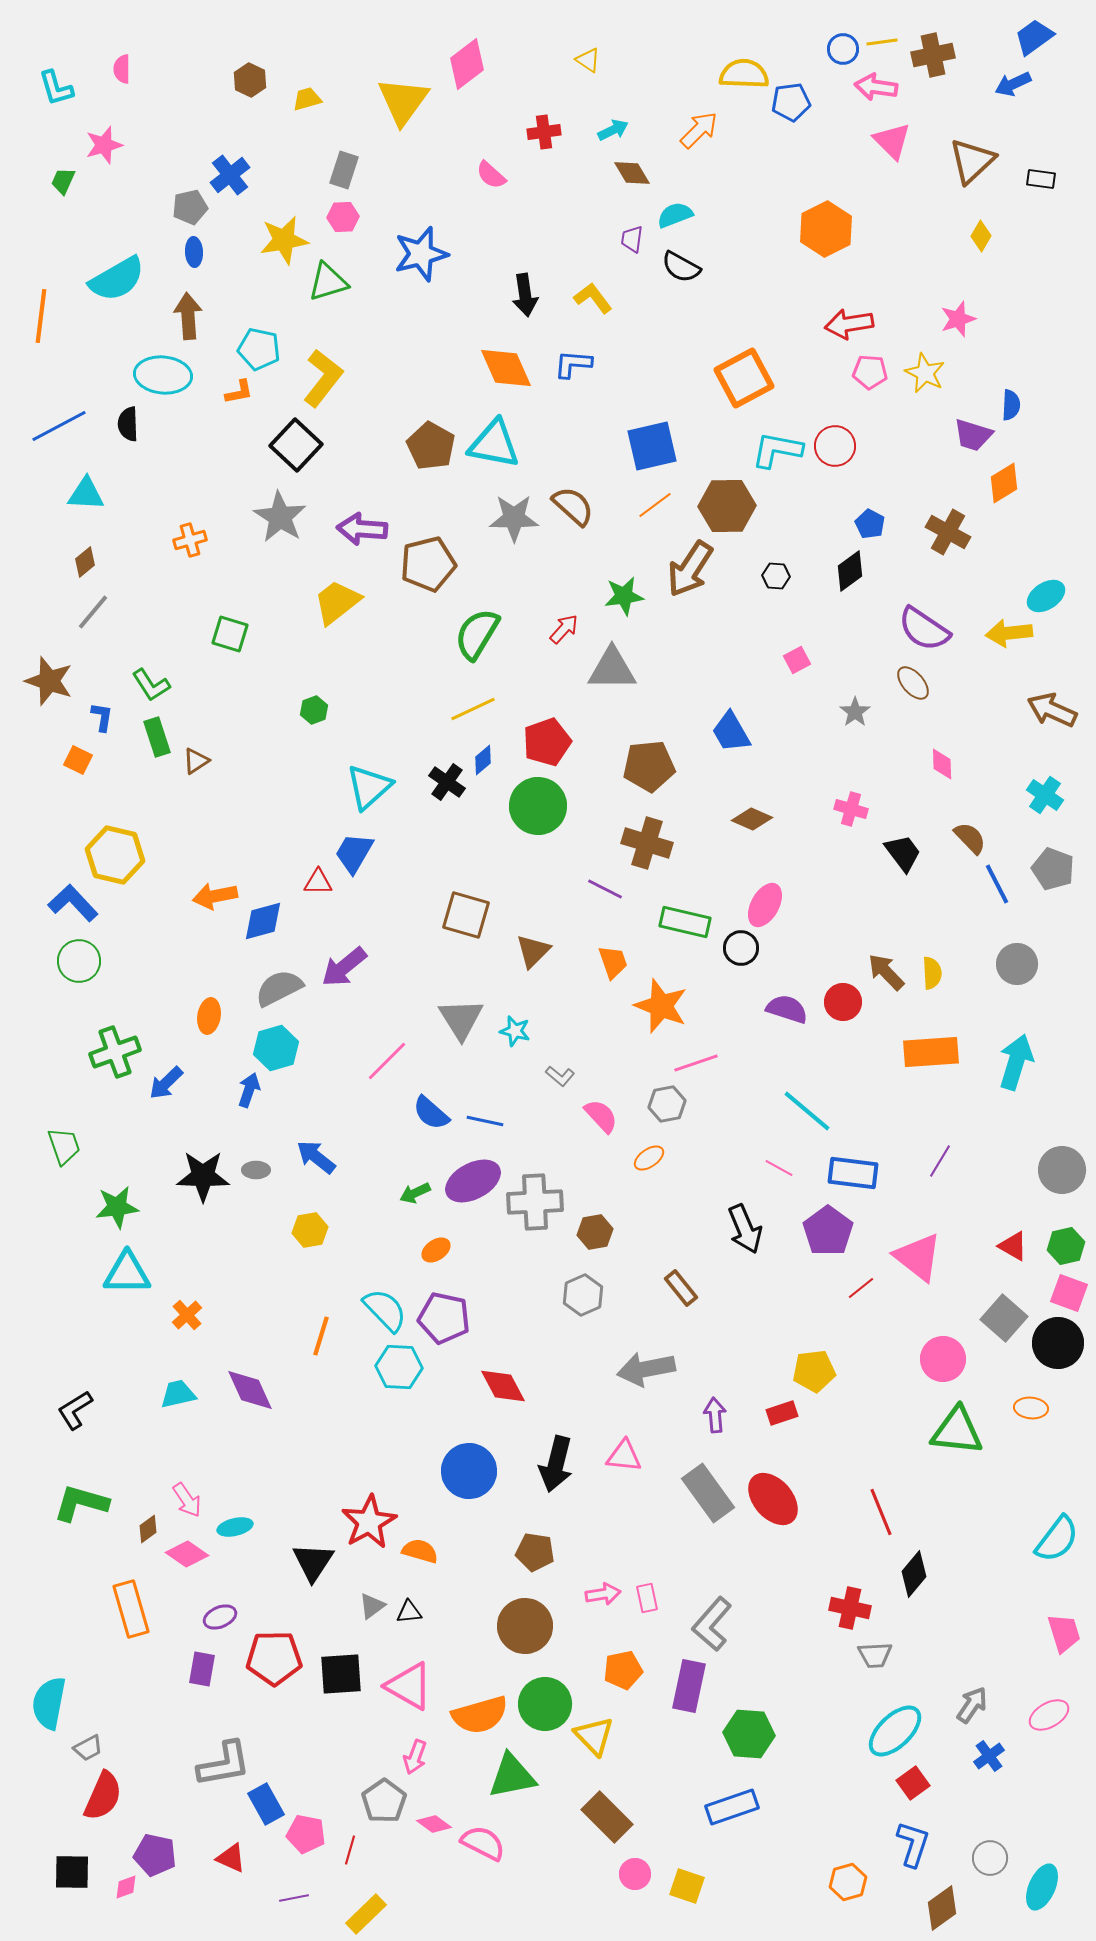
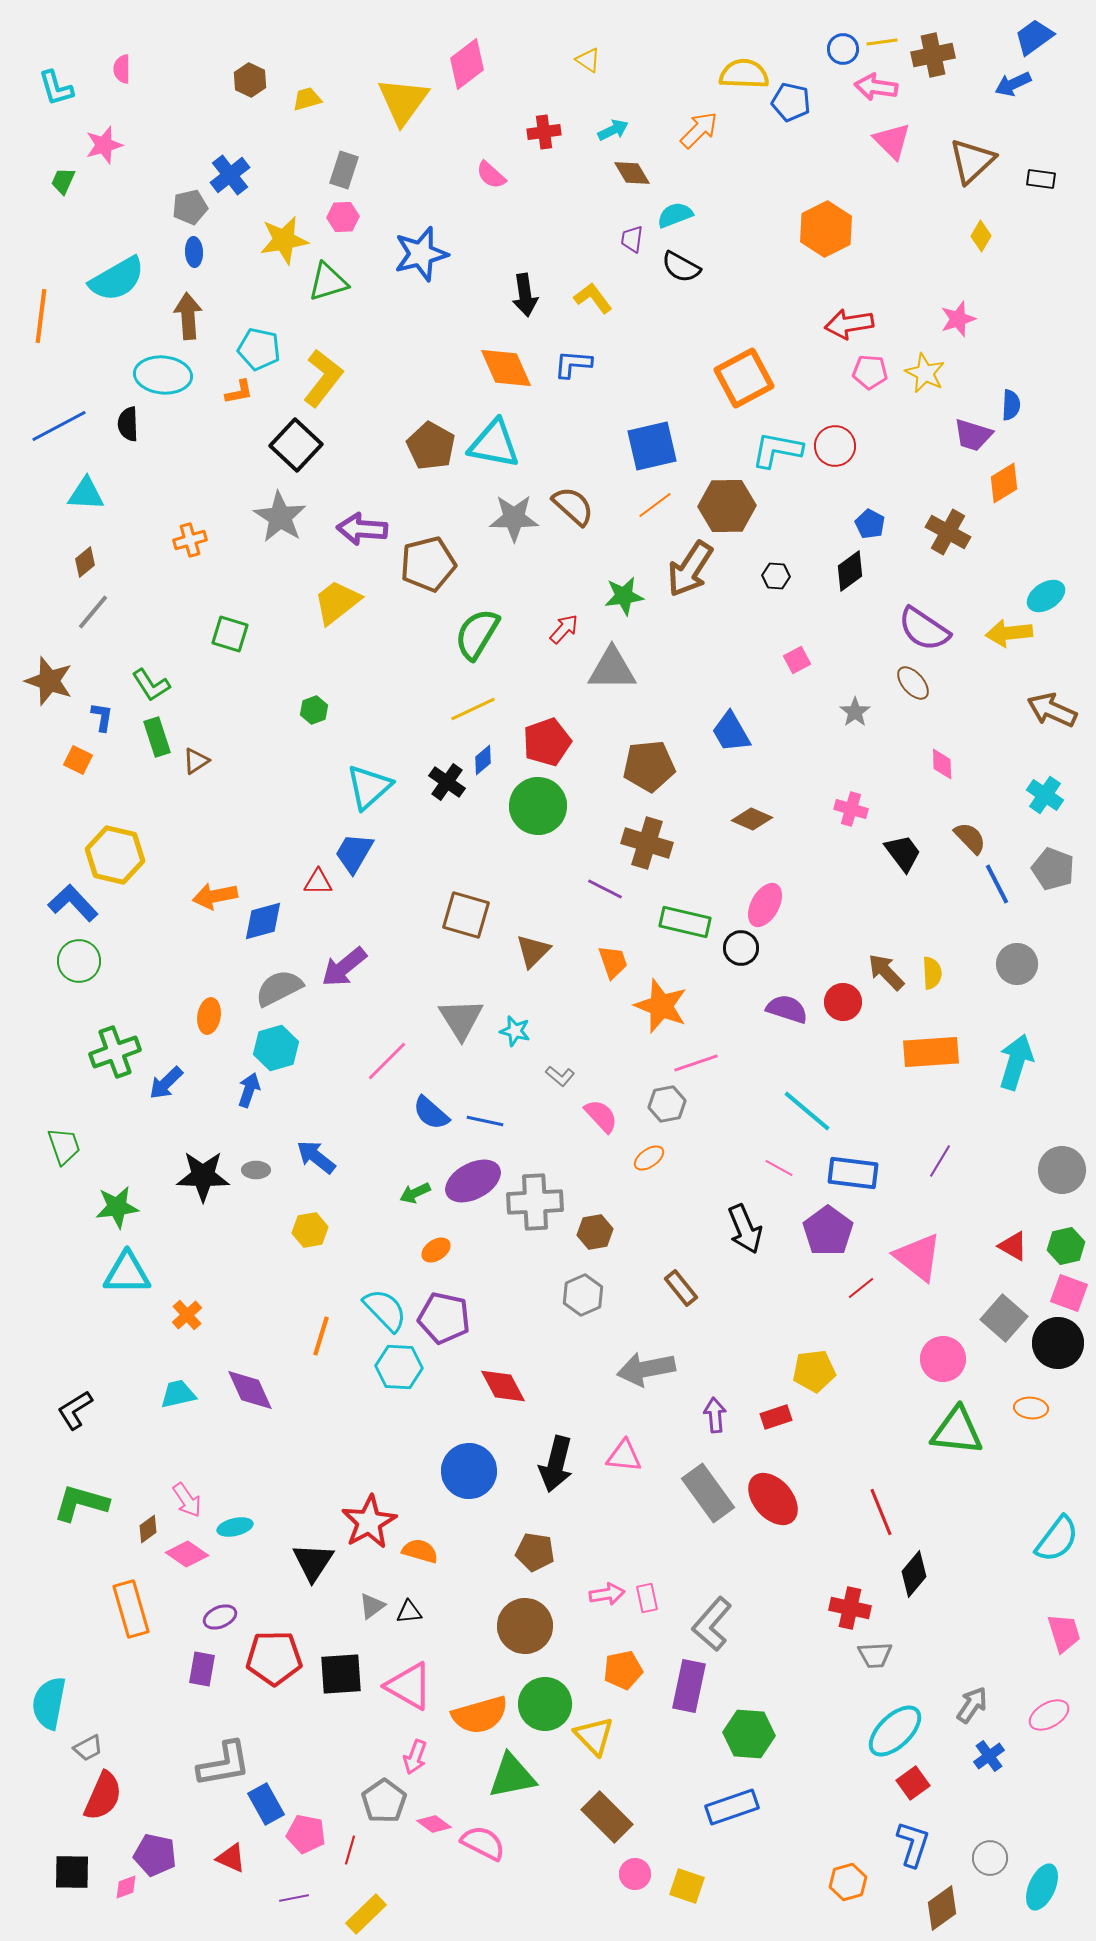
blue pentagon at (791, 102): rotated 21 degrees clockwise
red rectangle at (782, 1413): moved 6 px left, 4 px down
pink arrow at (603, 1594): moved 4 px right
